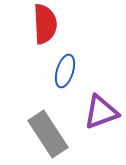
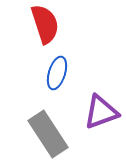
red semicircle: rotated 15 degrees counterclockwise
blue ellipse: moved 8 px left, 2 px down
